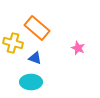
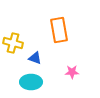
orange rectangle: moved 22 px right, 2 px down; rotated 40 degrees clockwise
pink star: moved 6 px left, 24 px down; rotated 24 degrees counterclockwise
